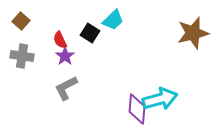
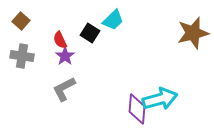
gray L-shape: moved 2 px left, 1 px down
